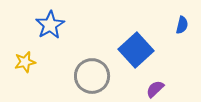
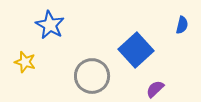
blue star: rotated 12 degrees counterclockwise
yellow star: rotated 30 degrees clockwise
